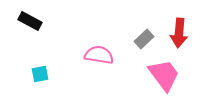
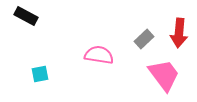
black rectangle: moved 4 px left, 5 px up
